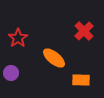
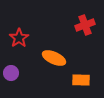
red cross: moved 1 px right, 6 px up; rotated 24 degrees clockwise
red star: moved 1 px right
orange ellipse: rotated 15 degrees counterclockwise
